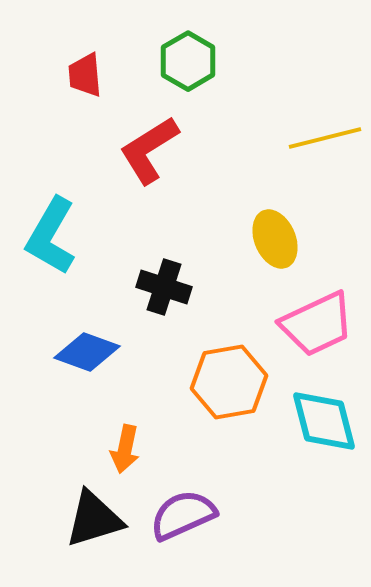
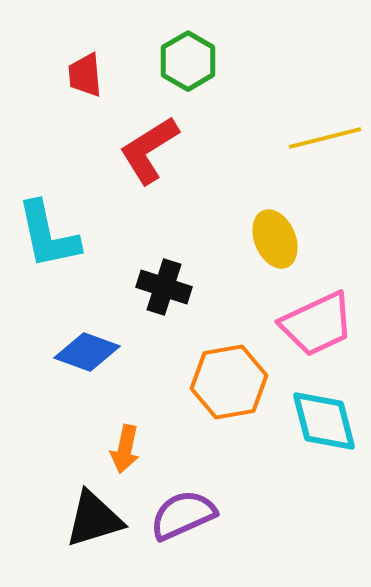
cyan L-shape: moved 3 px left, 1 px up; rotated 42 degrees counterclockwise
